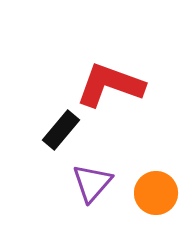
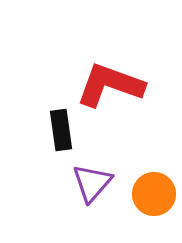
black rectangle: rotated 48 degrees counterclockwise
orange circle: moved 2 px left, 1 px down
